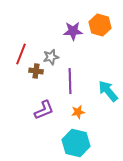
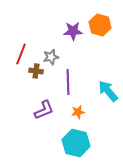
purple line: moved 2 px left, 1 px down
